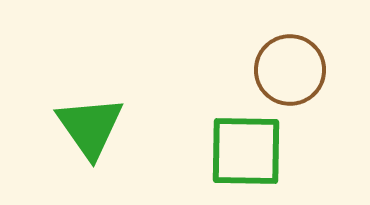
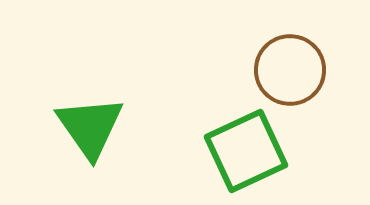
green square: rotated 26 degrees counterclockwise
